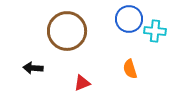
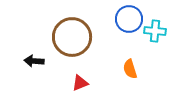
brown circle: moved 5 px right, 6 px down
black arrow: moved 1 px right, 7 px up
red triangle: moved 2 px left
